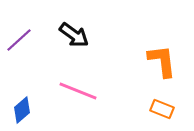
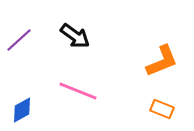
black arrow: moved 1 px right, 1 px down
orange L-shape: rotated 75 degrees clockwise
blue diamond: rotated 12 degrees clockwise
